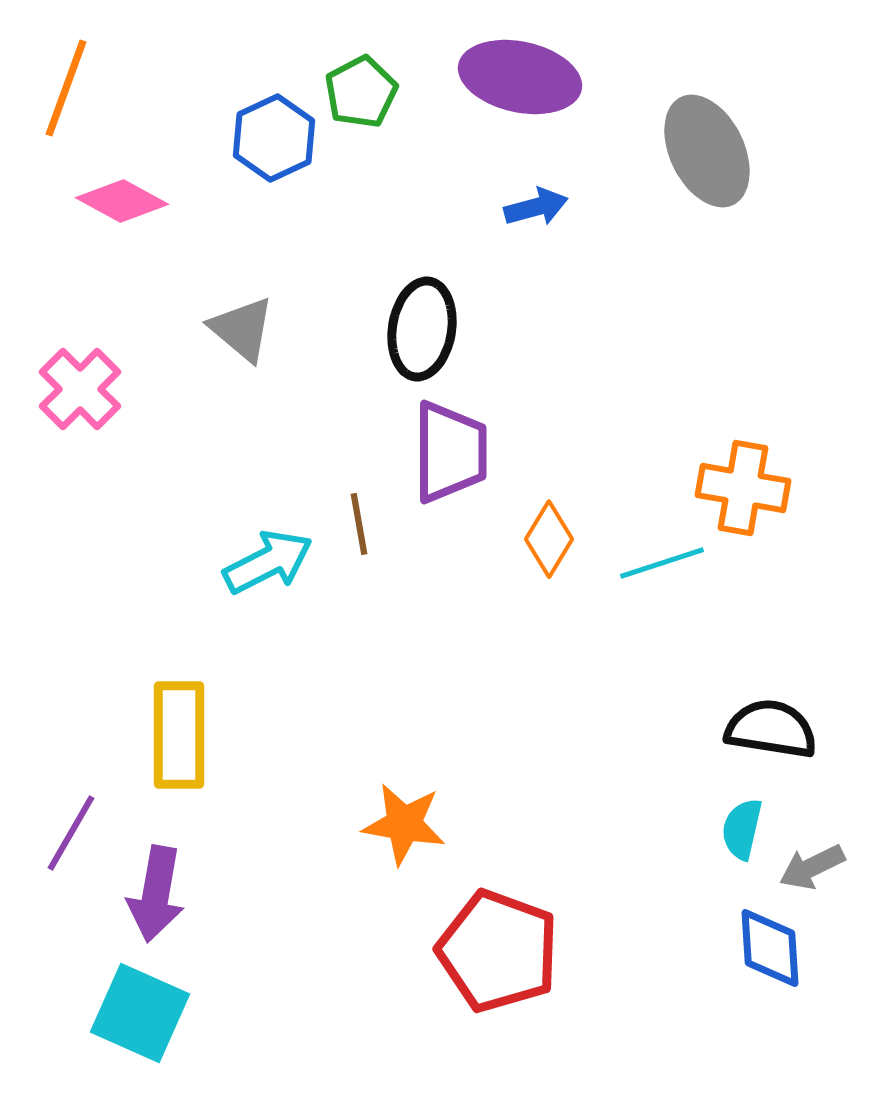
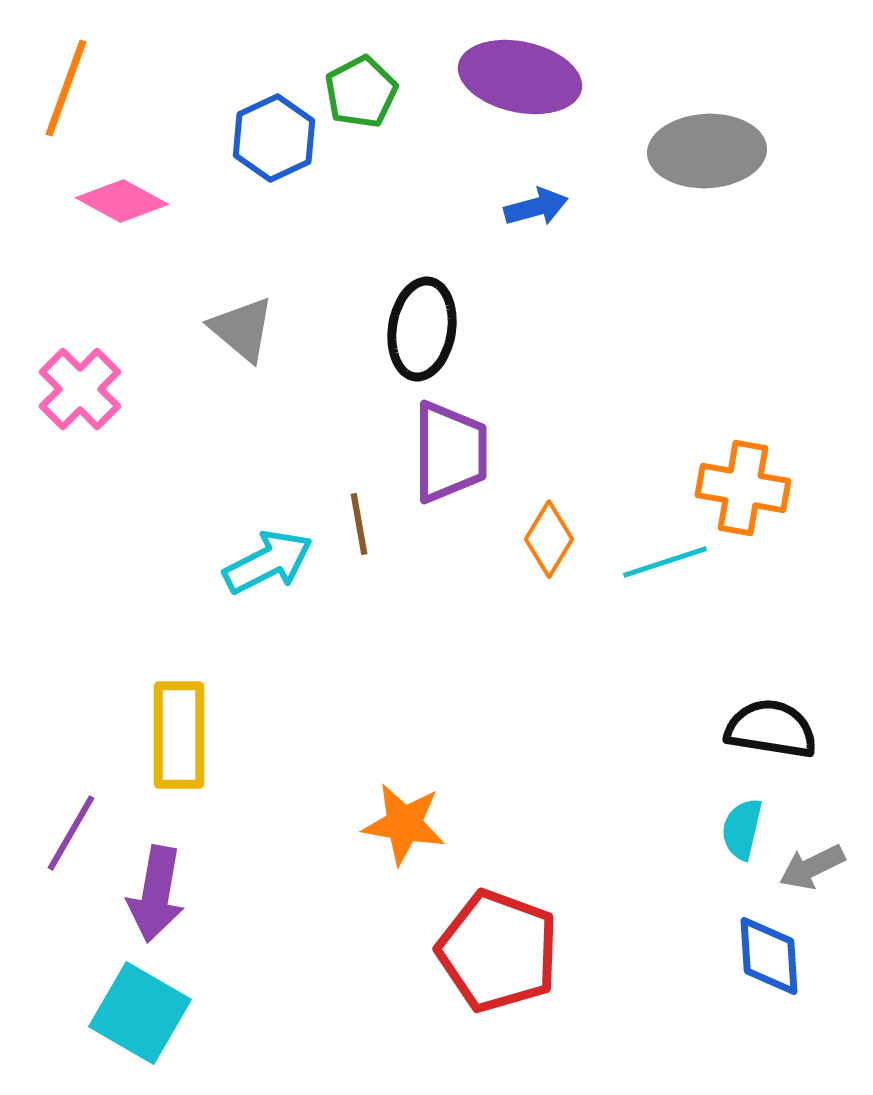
gray ellipse: rotated 67 degrees counterclockwise
cyan line: moved 3 px right, 1 px up
blue diamond: moved 1 px left, 8 px down
cyan square: rotated 6 degrees clockwise
